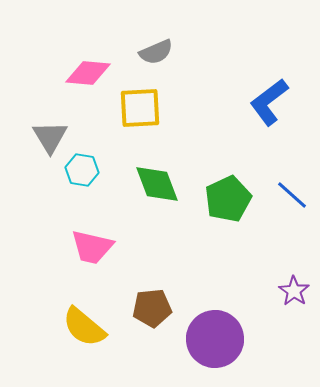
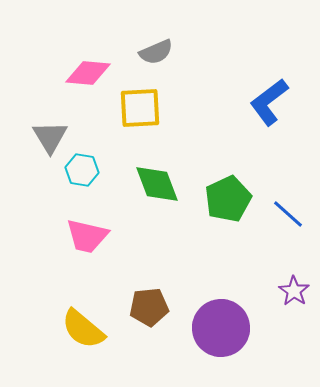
blue line: moved 4 px left, 19 px down
pink trapezoid: moved 5 px left, 11 px up
brown pentagon: moved 3 px left, 1 px up
yellow semicircle: moved 1 px left, 2 px down
purple circle: moved 6 px right, 11 px up
